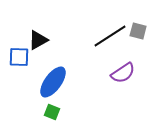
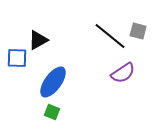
black line: rotated 72 degrees clockwise
blue square: moved 2 px left, 1 px down
